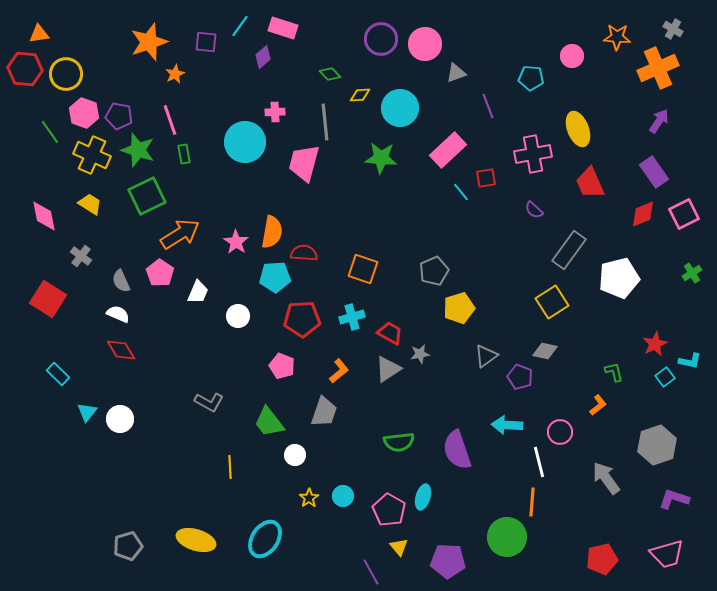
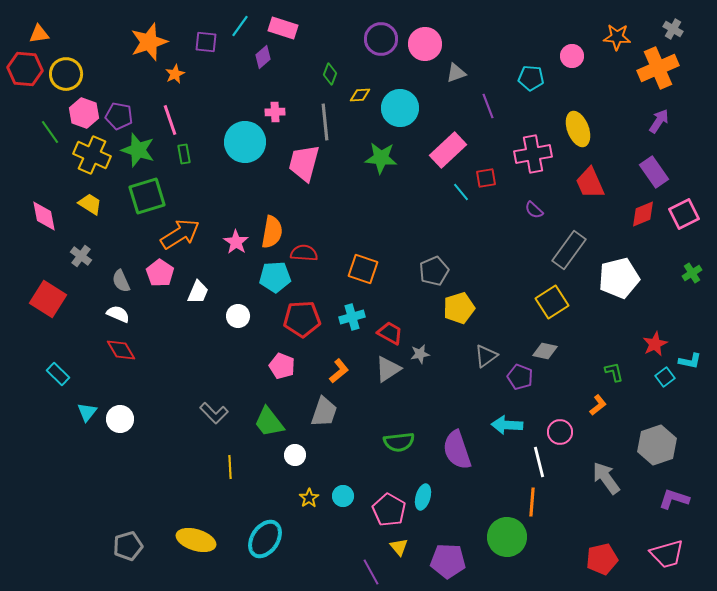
green diamond at (330, 74): rotated 65 degrees clockwise
green square at (147, 196): rotated 9 degrees clockwise
gray L-shape at (209, 402): moved 5 px right, 11 px down; rotated 16 degrees clockwise
